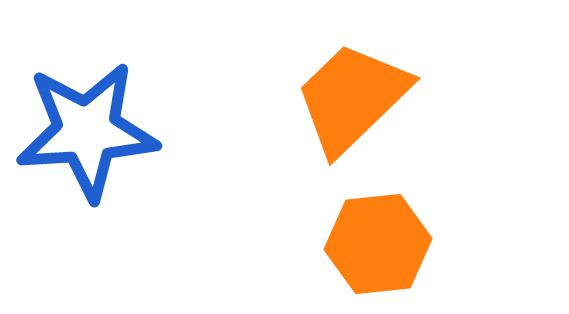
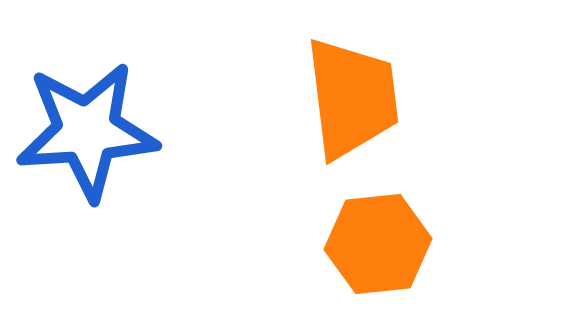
orange trapezoid: rotated 127 degrees clockwise
